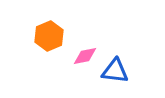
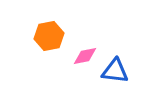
orange hexagon: rotated 12 degrees clockwise
